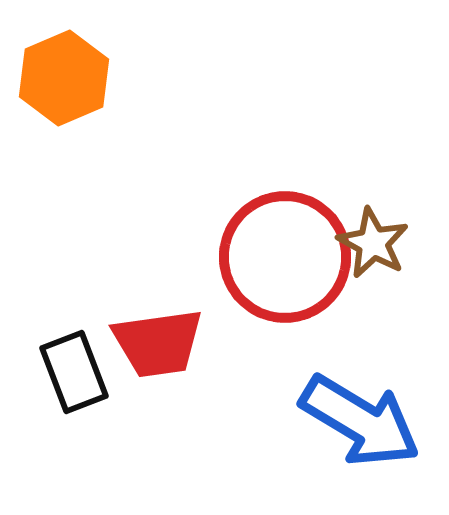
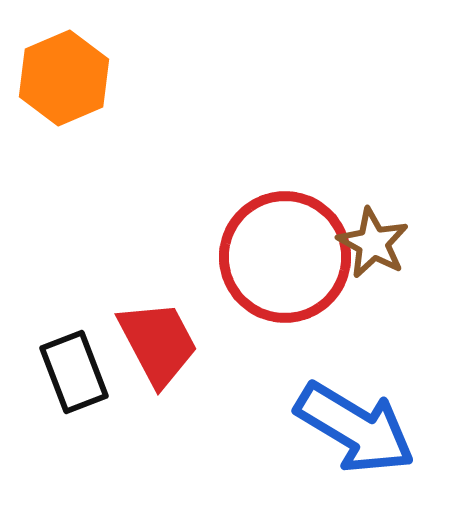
red trapezoid: rotated 110 degrees counterclockwise
blue arrow: moved 5 px left, 7 px down
